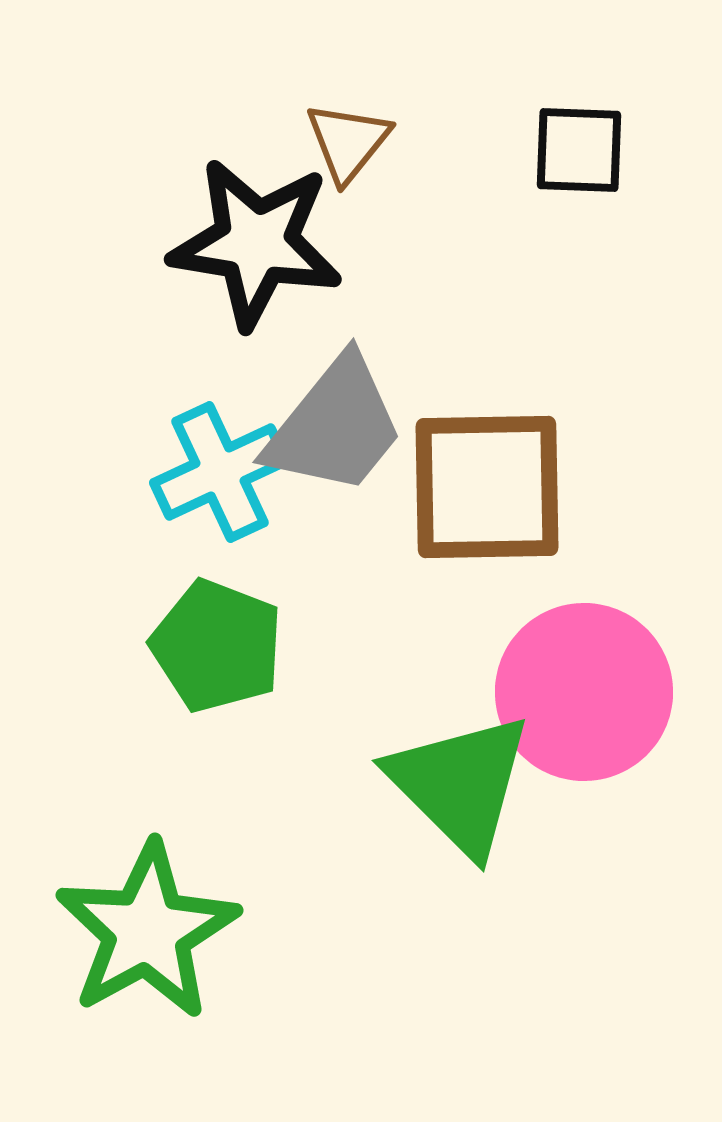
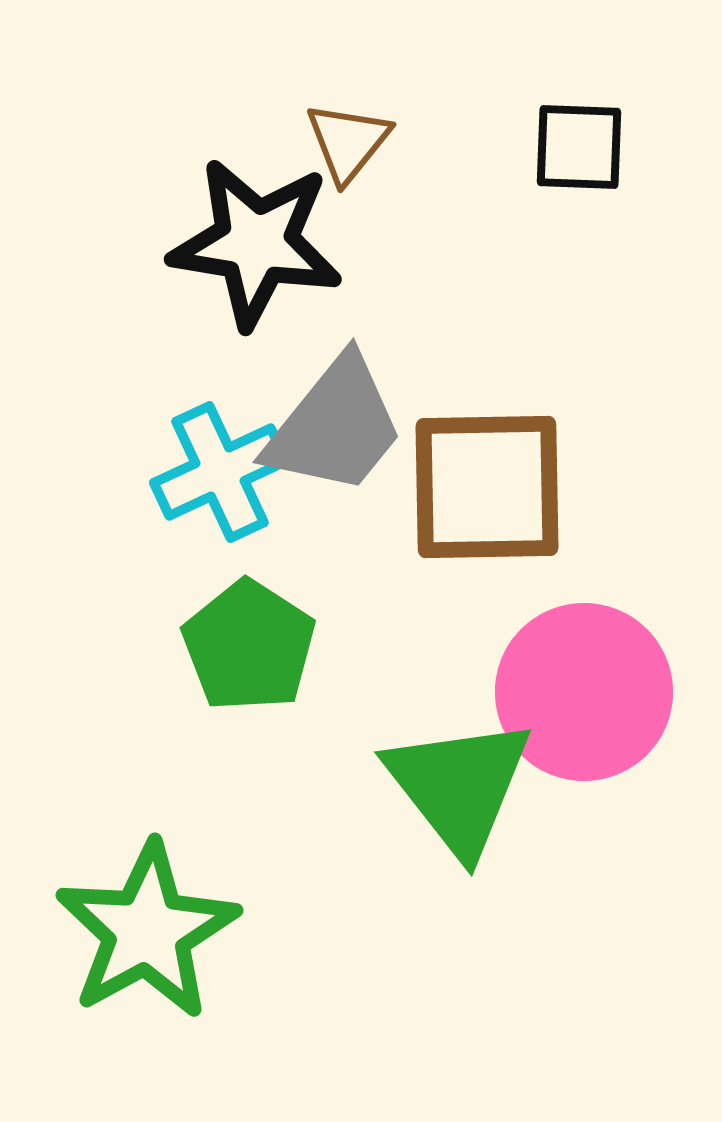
black square: moved 3 px up
green pentagon: moved 32 px right; rotated 12 degrees clockwise
green triangle: moved 1 px left, 2 px down; rotated 7 degrees clockwise
